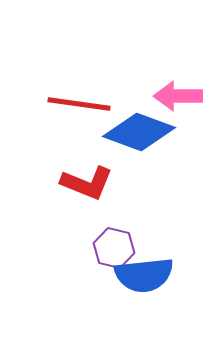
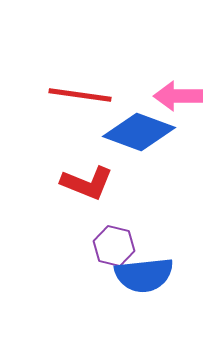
red line: moved 1 px right, 9 px up
purple hexagon: moved 2 px up
